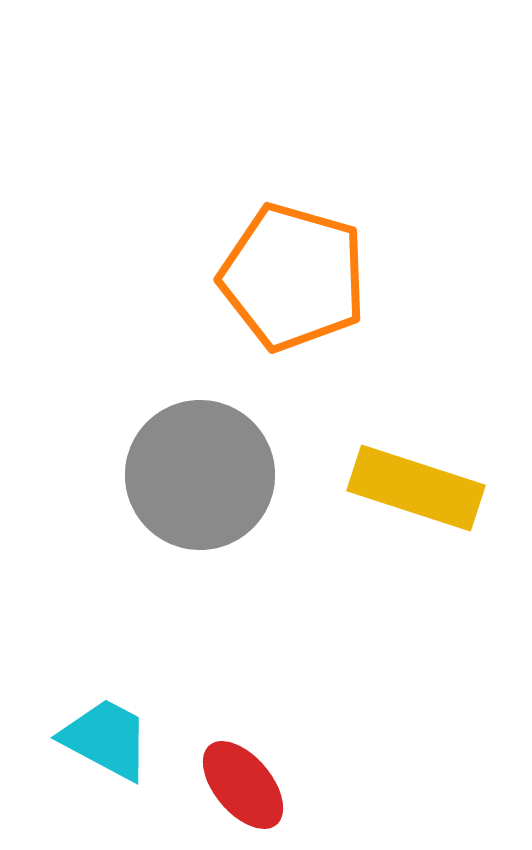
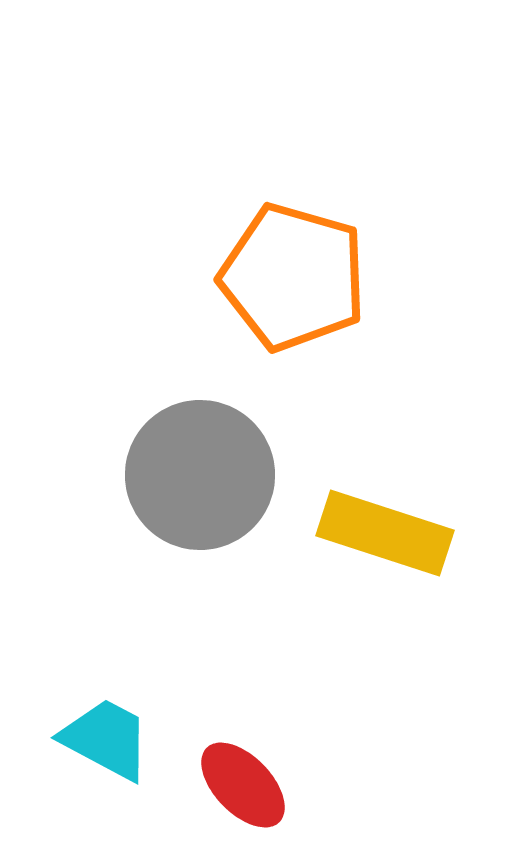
yellow rectangle: moved 31 px left, 45 px down
red ellipse: rotated 4 degrees counterclockwise
